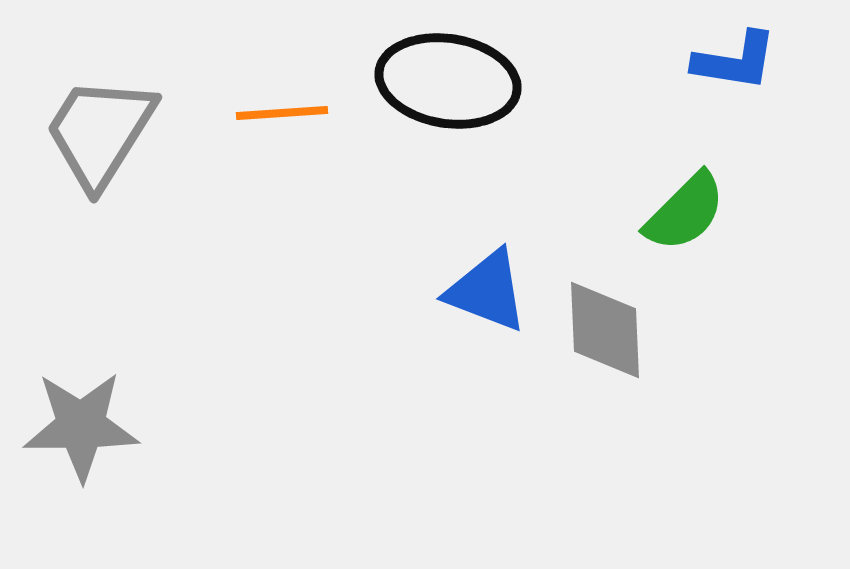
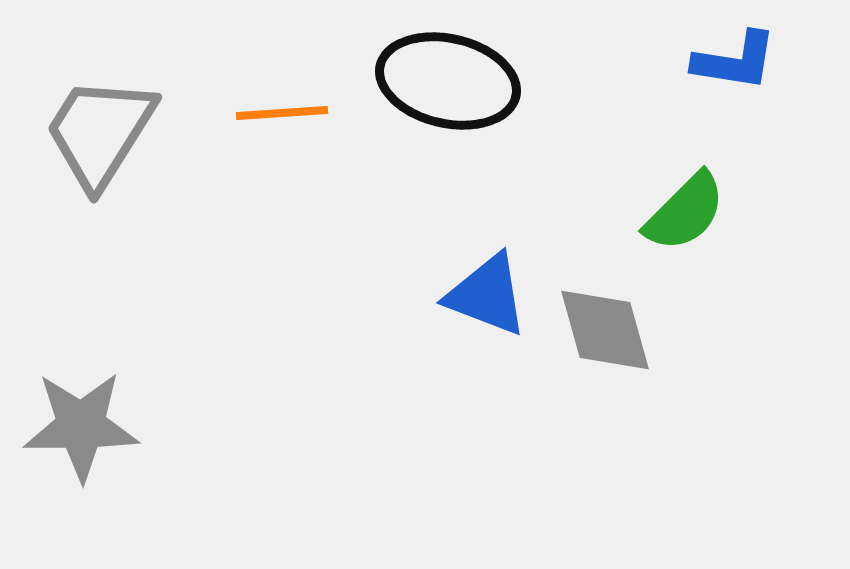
black ellipse: rotated 4 degrees clockwise
blue triangle: moved 4 px down
gray diamond: rotated 13 degrees counterclockwise
